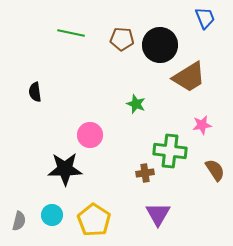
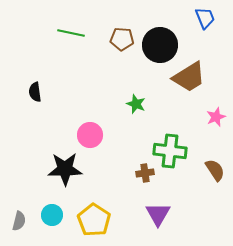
pink star: moved 14 px right, 8 px up; rotated 12 degrees counterclockwise
